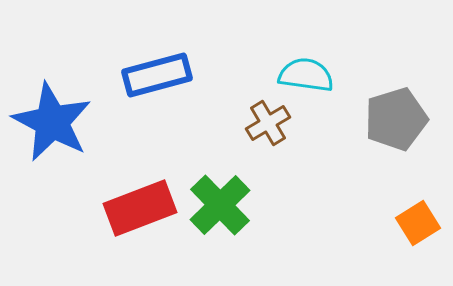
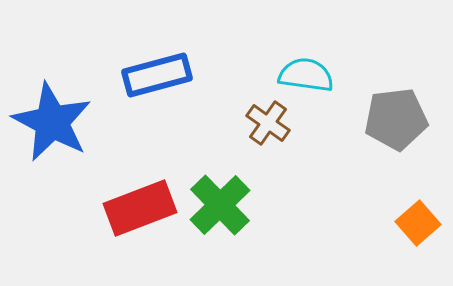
gray pentagon: rotated 10 degrees clockwise
brown cross: rotated 24 degrees counterclockwise
orange square: rotated 9 degrees counterclockwise
